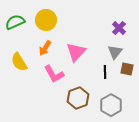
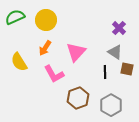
green semicircle: moved 5 px up
gray triangle: rotated 35 degrees counterclockwise
